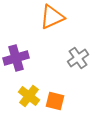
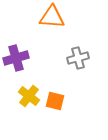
orange triangle: rotated 28 degrees clockwise
gray cross: rotated 20 degrees clockwise
